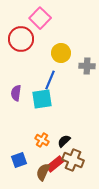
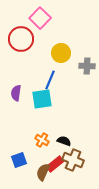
black semicircle: rotated 64 degrees clockwise
